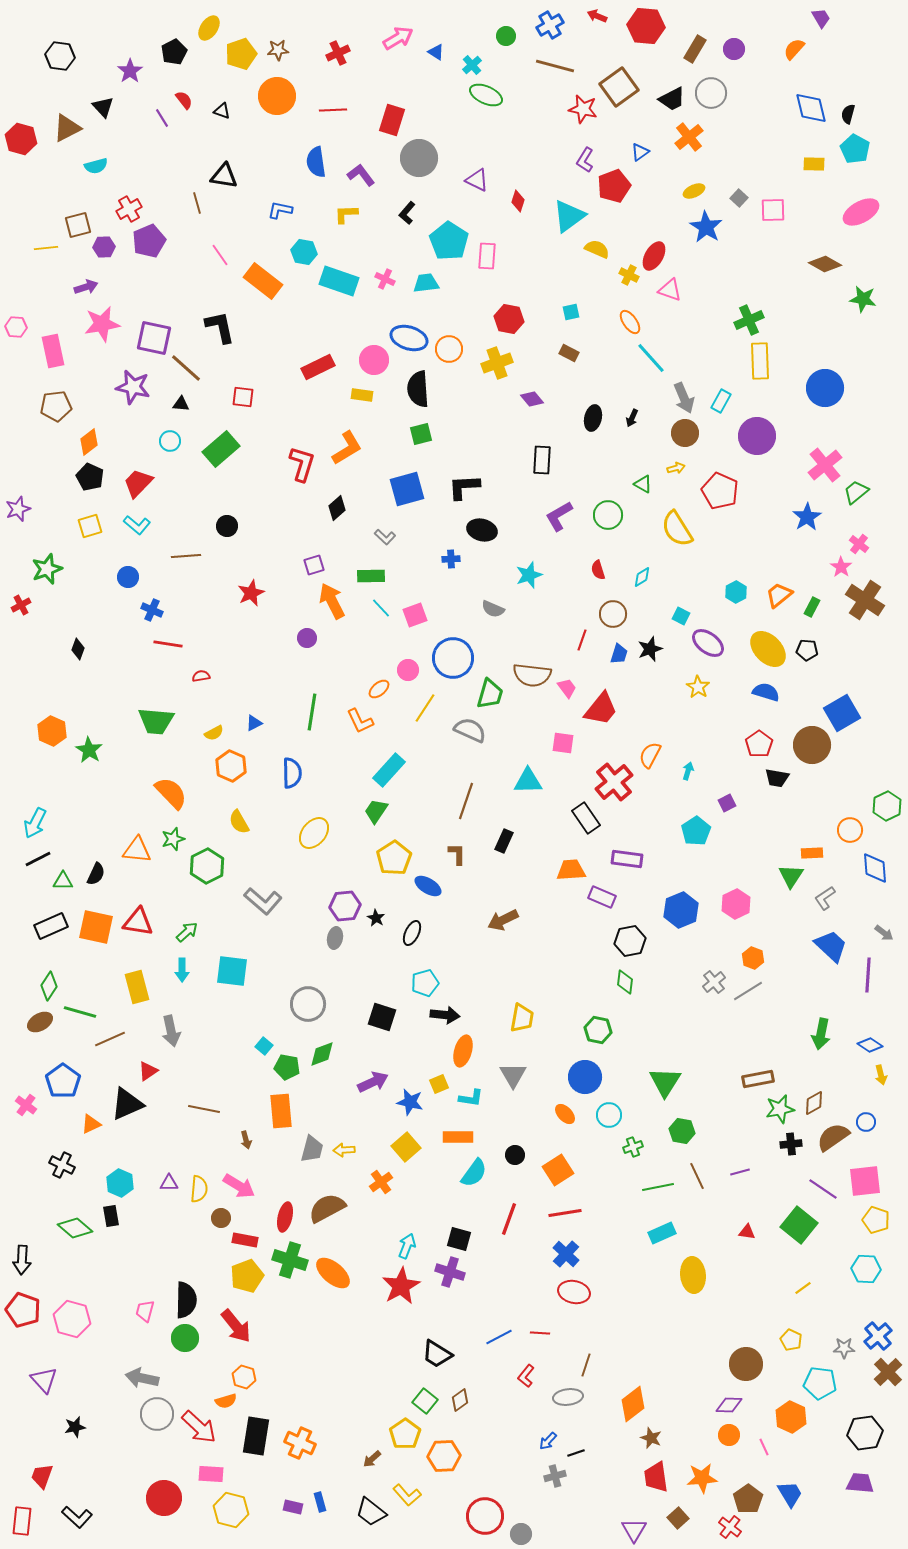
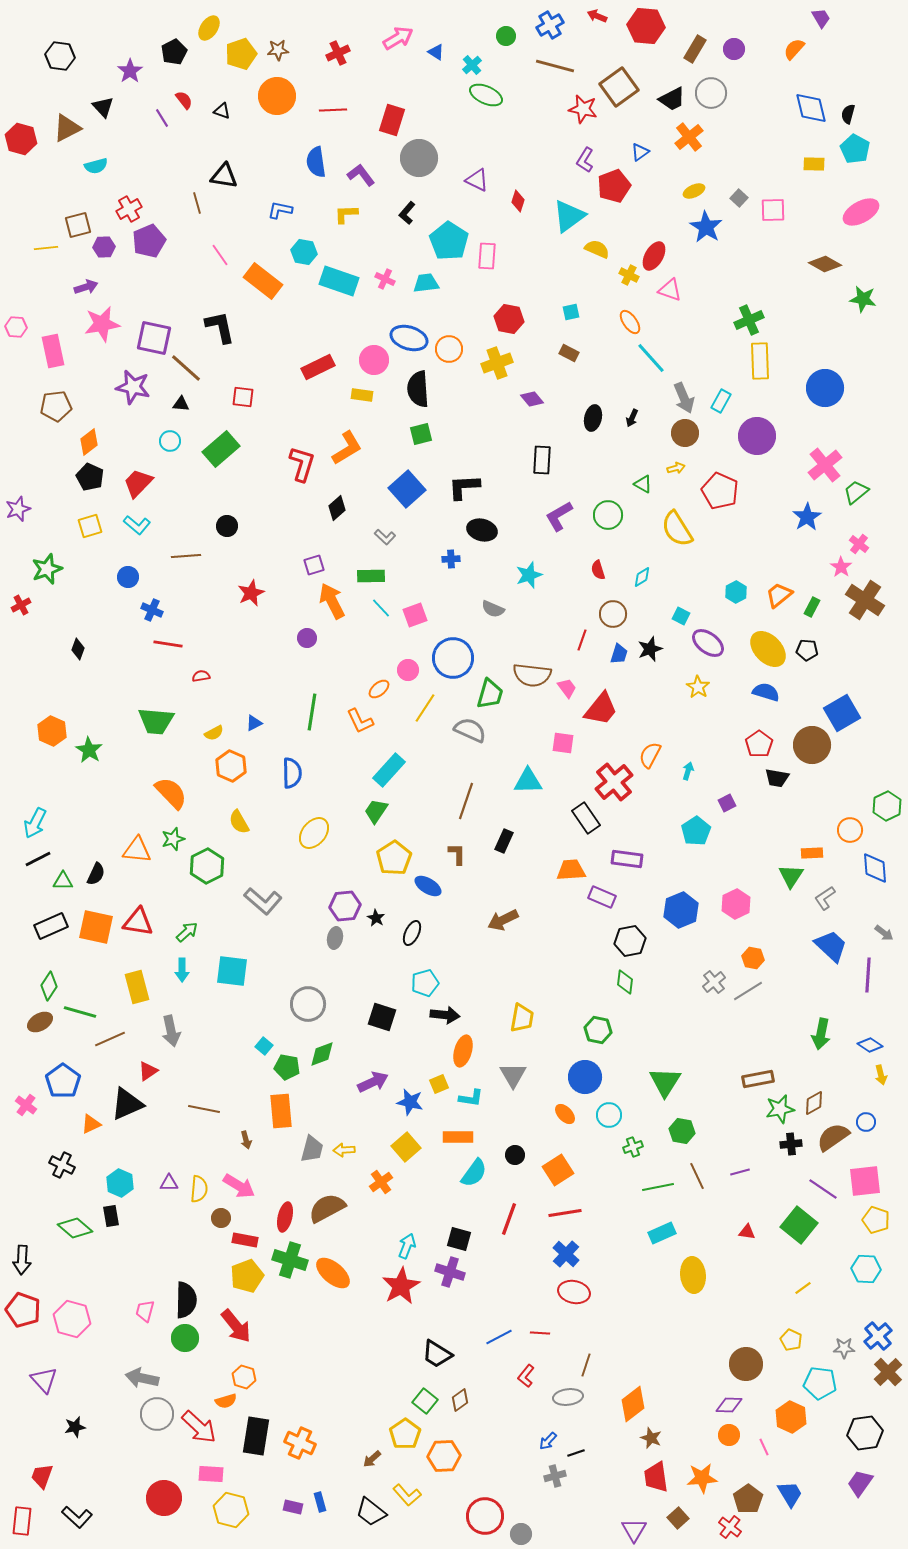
blue square at (407, 489): rotated 27 degrees counterclockwise
orange hexagon at (753, 958): rotated 10 degrees counterclockwise
purple trapezoid at (860, 1483): rotated 60 degrees counterclockwise
